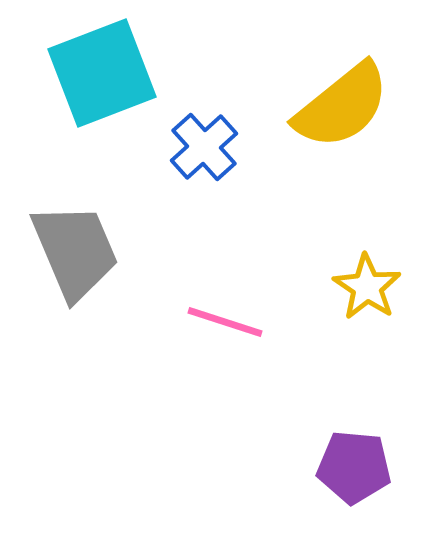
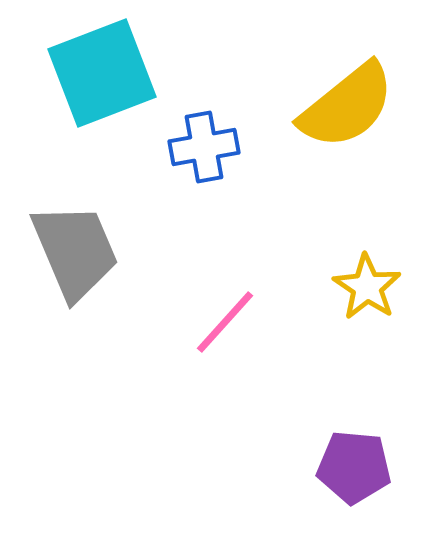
yellow semicircle: moved 5 px right
blue cross: rotated 32 degrees clockwise
pink line: rotated 66 degrees counterclockwise
